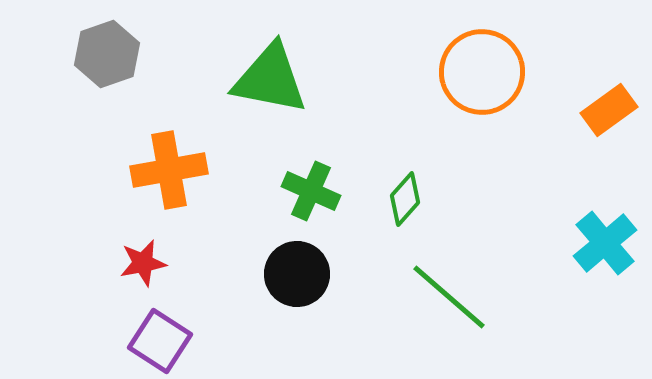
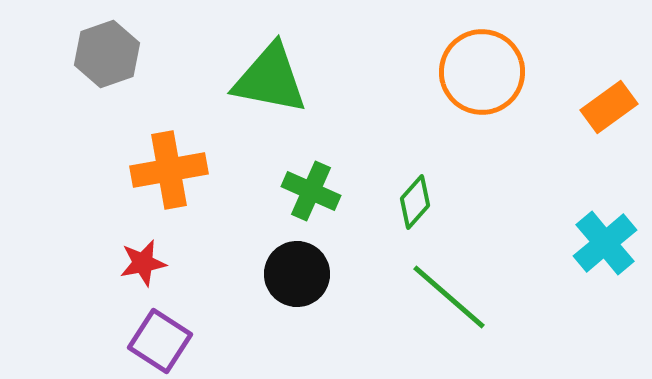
orange rectangle: moved 3 px up
green diamond: moved 10 px right, 3 px down
